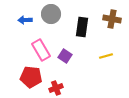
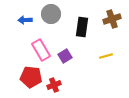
brown cross: rotated 30 degrees counterclockwise
purple square: rotated 24 degrees clockwise
red cross: moved 2 px left, 3 px up
